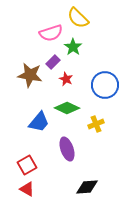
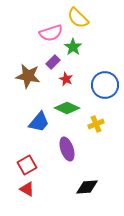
brown star: moved 2 px left, 1 px down
